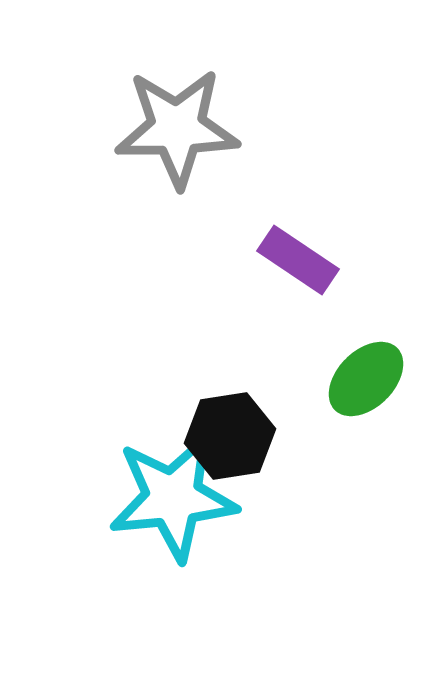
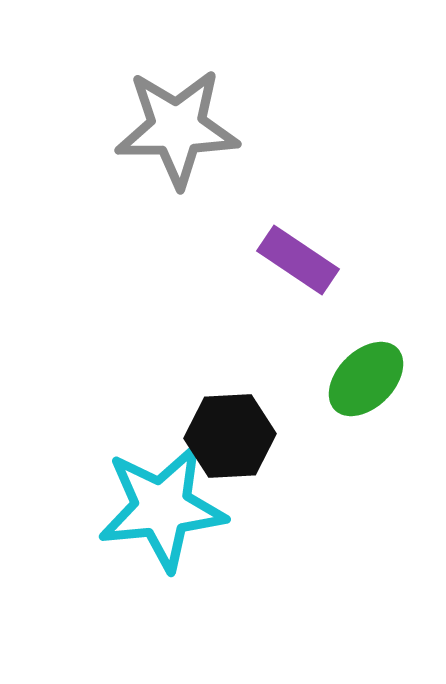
black hexagon: rotated 6 degrees clockwise
cyan star: moved 11 px left, 10 px down
